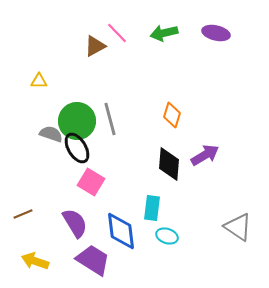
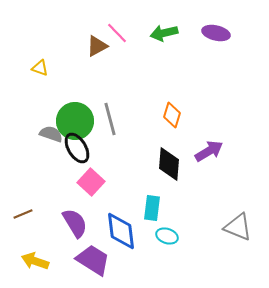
brown triangle: moved 2 px right
yellow triangle: moved 1 px right, 13 px up; rotated 18 degrees clockwise
green circle: moved 2 px left
purple arrow: moved 4 px right, 4 px up
pink square: rotated 12 degrees clockwise
gray triangle: rotated 12 degrees counterclockwise
